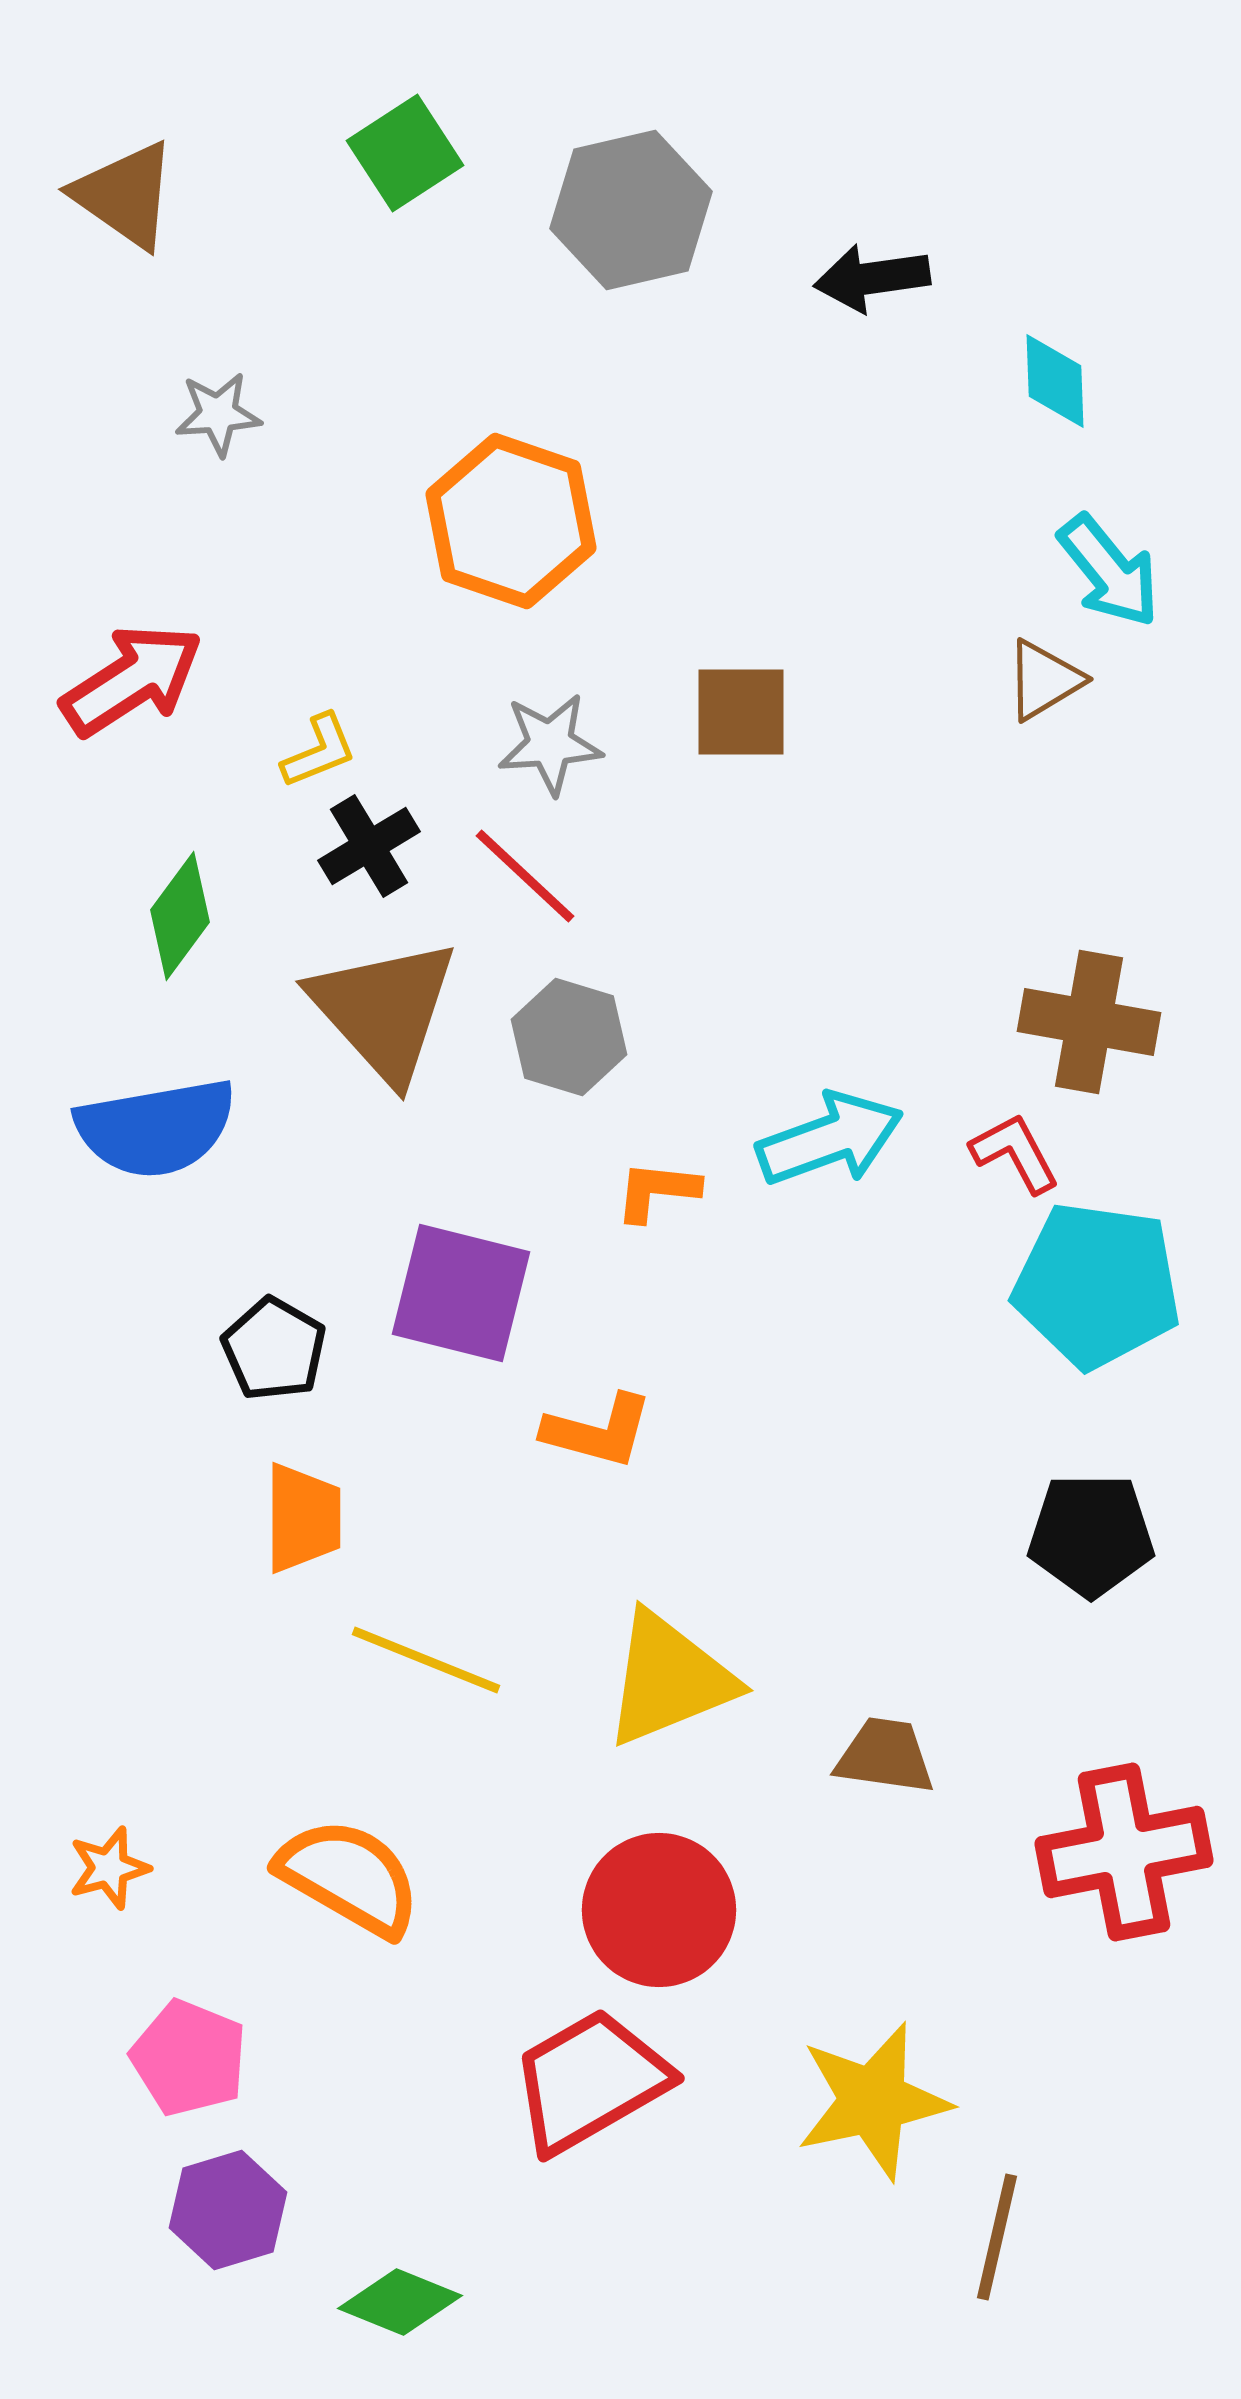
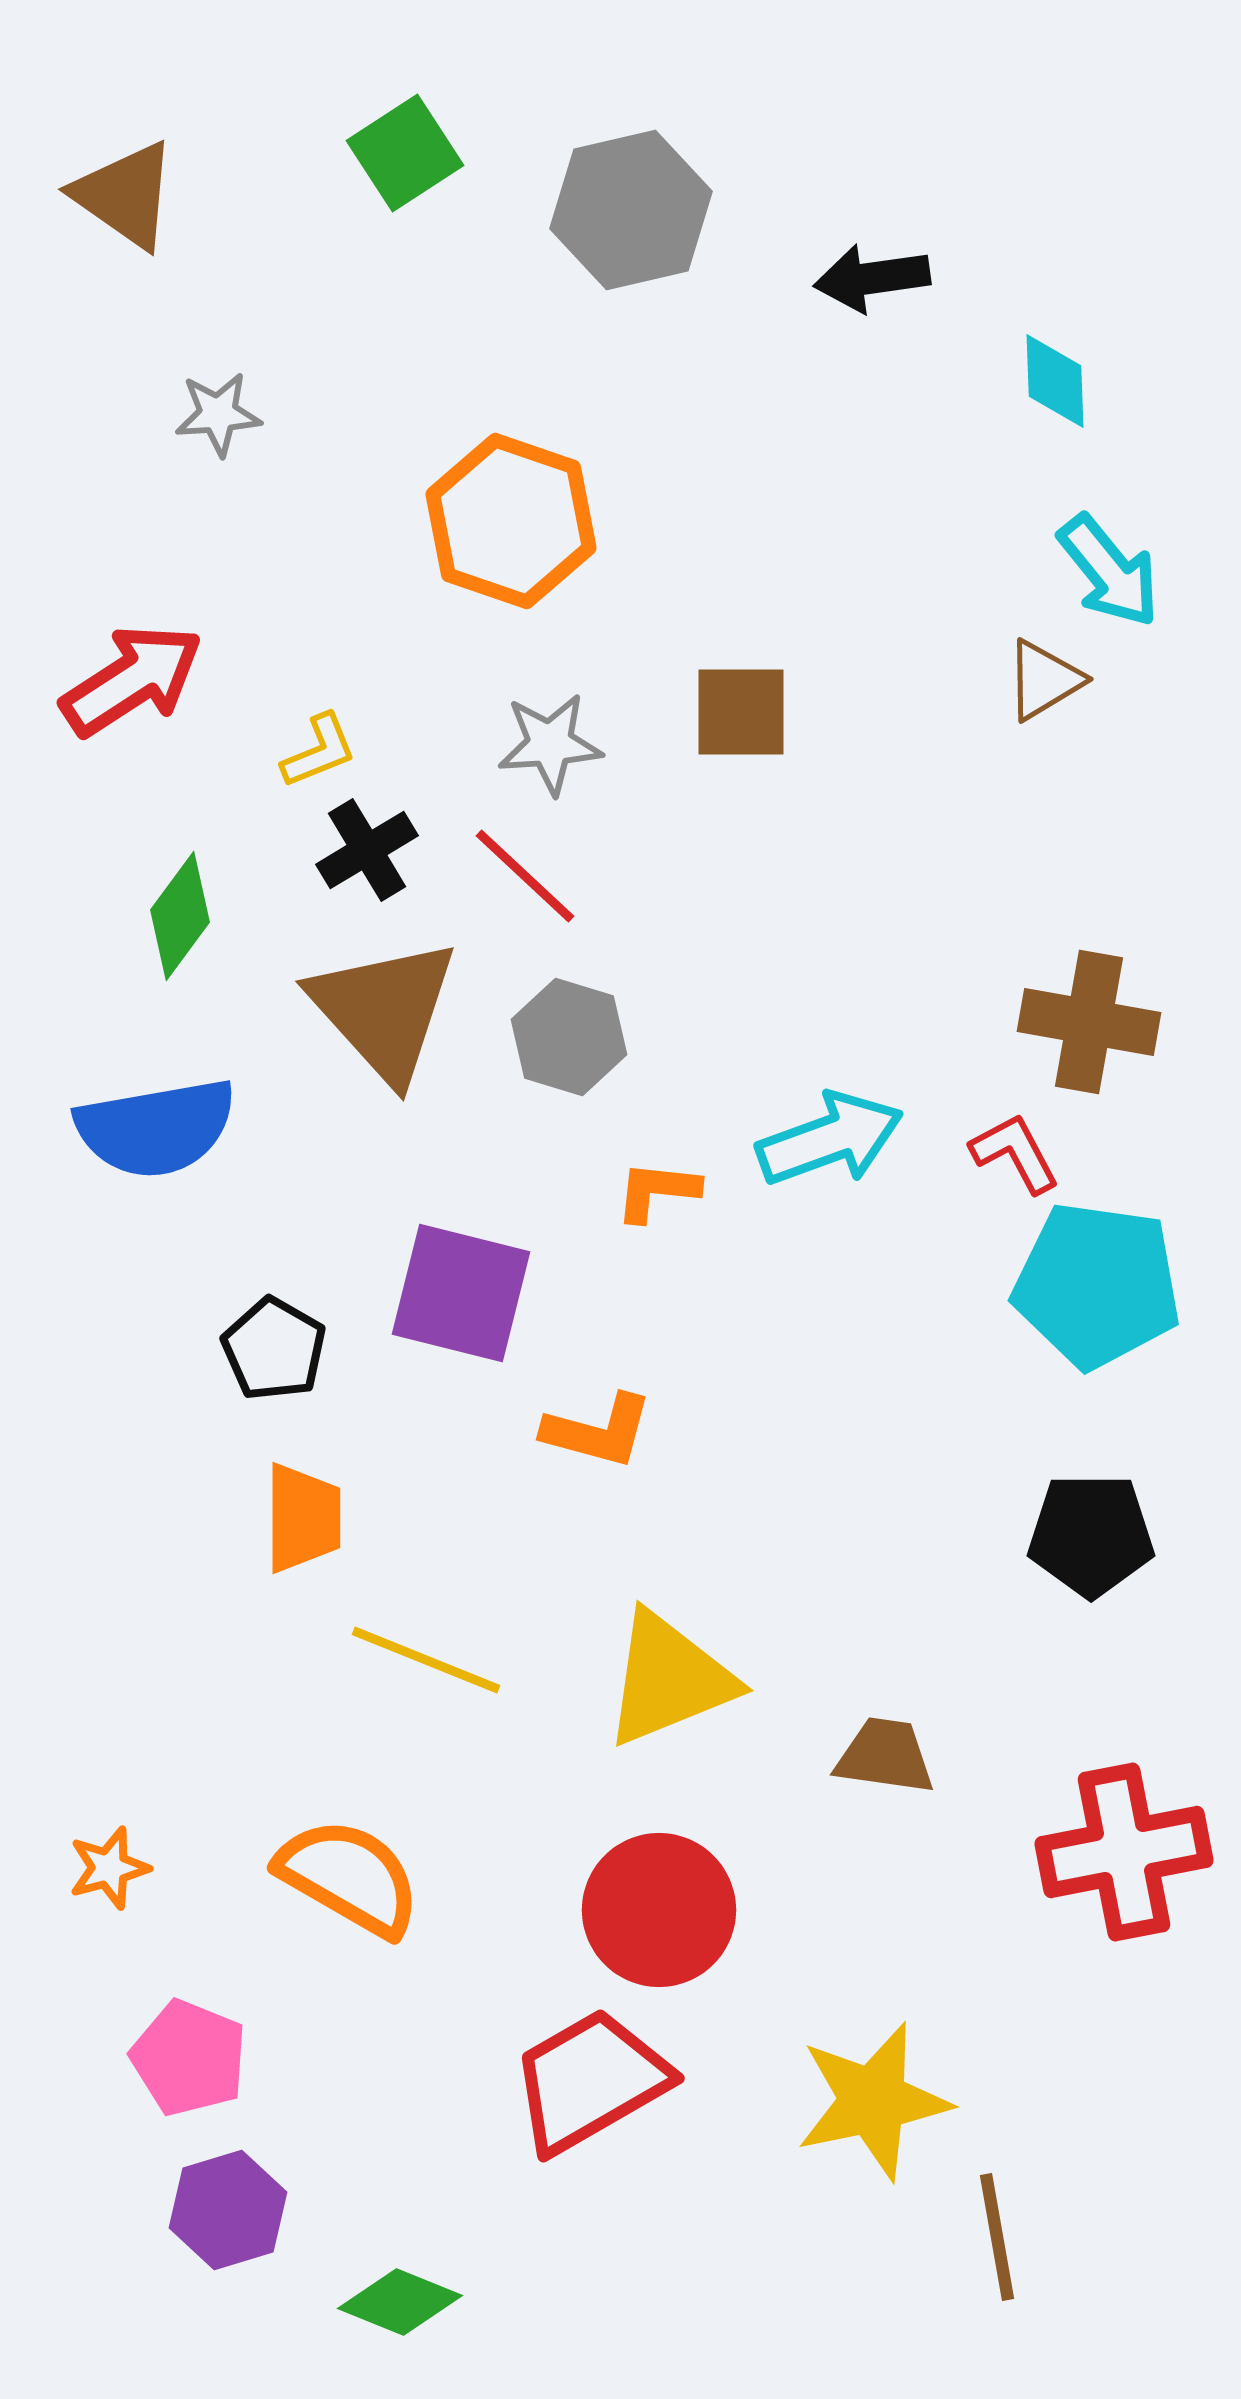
black cross at (369, 846): moved 2 px left, 4 px down
brown line at (997, 2237): rotated 23 degrees counterclockwise
